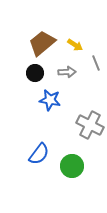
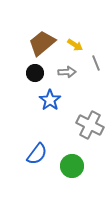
blue star: rotated 25 degrees clockwise
blue semicircle: moved 2 px left
